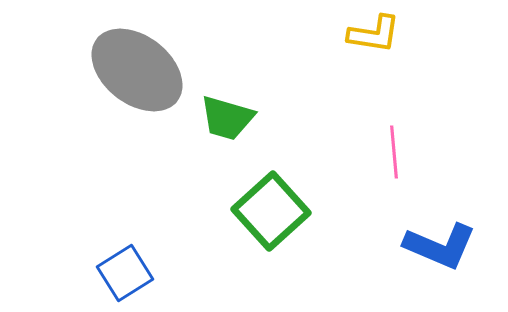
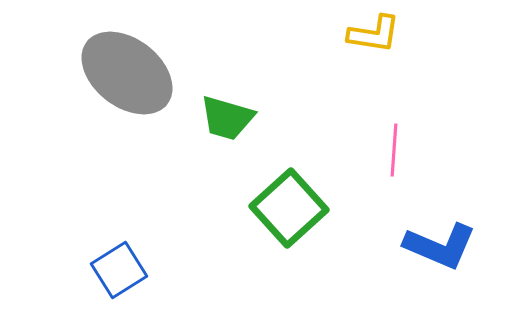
gray ellipse: moved 10 px left, 3 px down
pink line: moved 2 px up; rotated 9 degrees clockwise
green square: moved 18 px right, 3 px up
blue square: moved 6 px left, 3 px up
